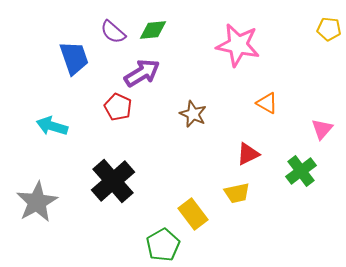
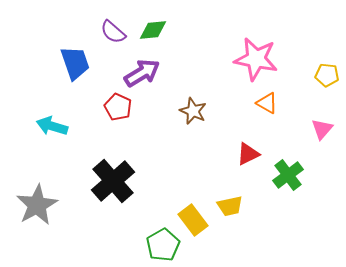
yellow pentagon: moved 2 px left, 46 px down
pink star: moved 18 px right, 14 px down
blue trapezoid: moved 1 px right, 5 px down
brown star: moved 3 px up
green cross: moved 13 px left, 4 px down
yellow trapezoid: moved 7 px left, 13 px down
gray star: moved 3 px down
yellow rectangle: moved 6 px down
